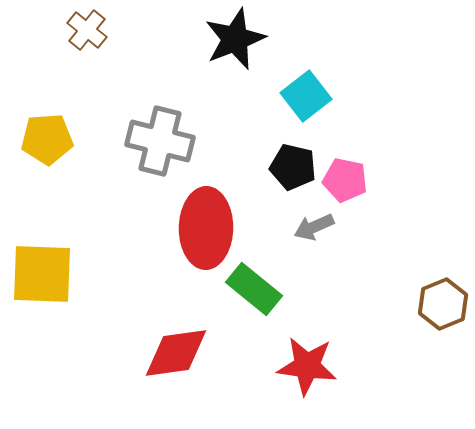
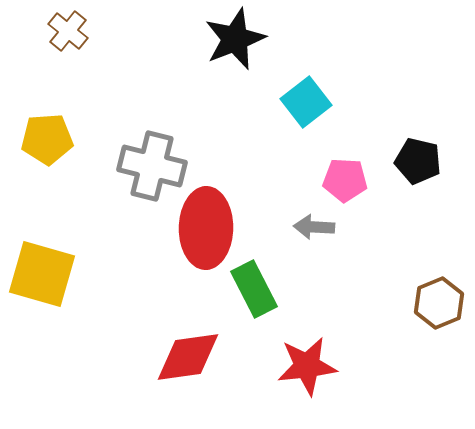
brown cross: moved 19 px left, 1 px down
cyan square: moved 6 px down
gray cross: moved 8 px left, 25 px down
black pentagon: moved 125 px right, 6 px up
pink pentagon: rotated 9 degrees counterclockwise
gray arrow: rotated 27 degrees clockwise
yellow square: rotated 14 degrees clockwise
green rectangle: rotated 24 degrees clockwise
brown hexagon: moved 4 px left, 1 px up
red diamond: moved 12 px right, 4 px down
red star: rotated 14 degrees counterclockwise
